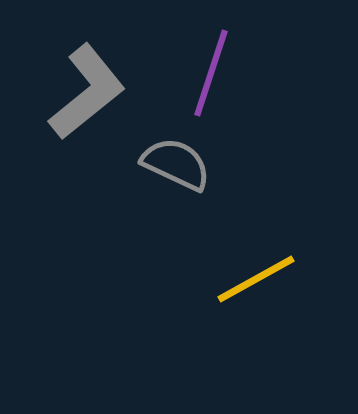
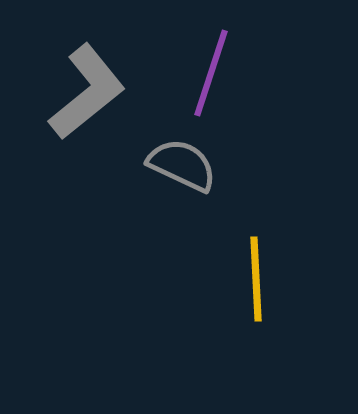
gray semicircle: moved 6 px right, 1 px down
yellow line: rotated 64 degrees counterclockwise
